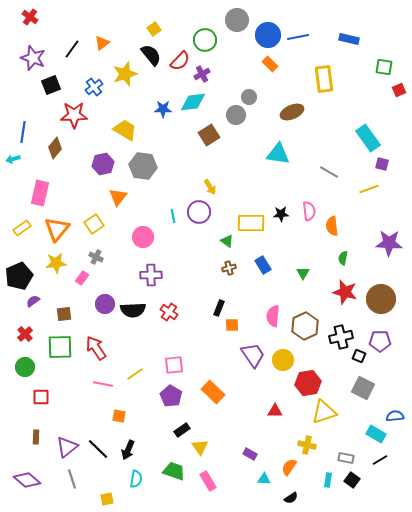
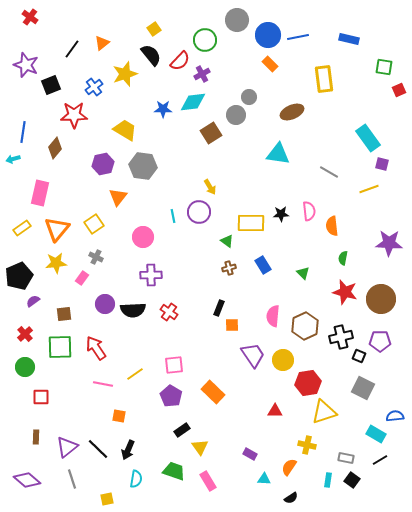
purple star at (33, 58): moved 7 px left, 7 px down
brown square at (209, 135): moved 2 px right, 2 px up
green triangle at (303, 273): rotated 16 degrees counterclockwise
